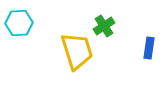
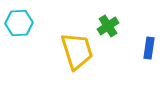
green cross: moved 4 px right
